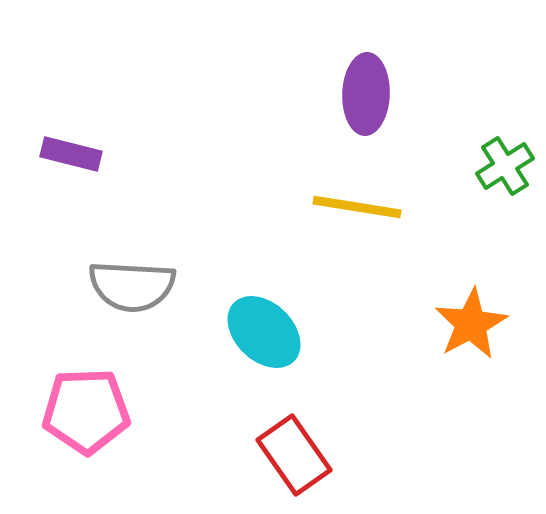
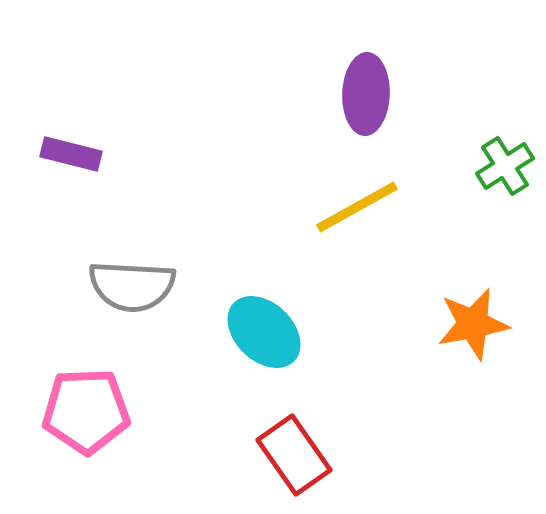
yellow line: rotated 38 degrees counterclockwise
orange star: moved 2 px right; rotated 18 degrees clockwise
